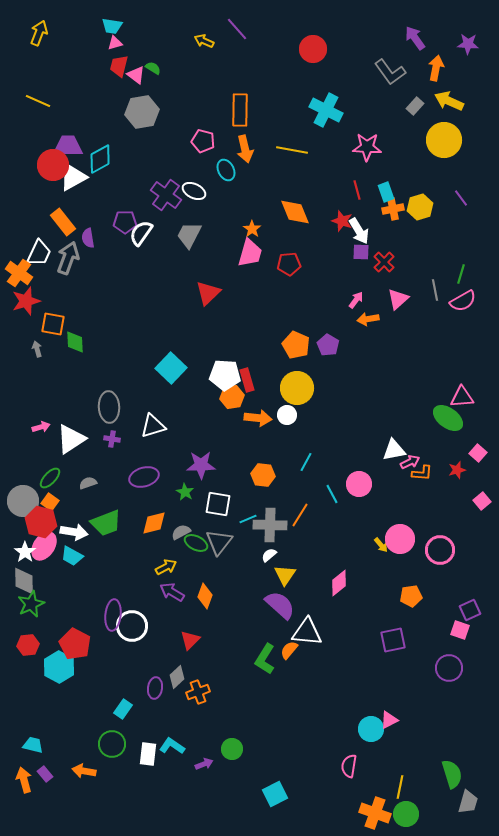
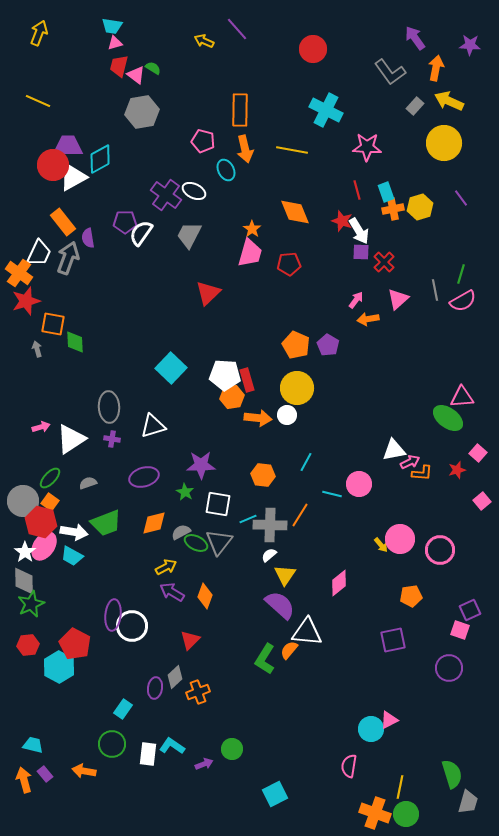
purple star at (468, 44): moved 2 px right, 1 px down
yellow circle at (444, 140): moved 3 px down
cyan line at (332, 494): rotated 48 degrees counterclockwise
gray diamond at (177, 677): moved 2 px left
